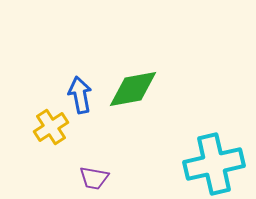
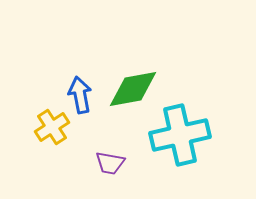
yellow cross: moved 1 px right
cyan cross: moved 34 px left, 29 px up
purple trapezoid: moved 16 px right, 15 px up
